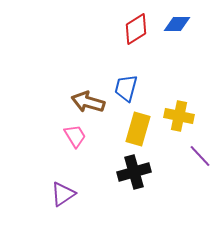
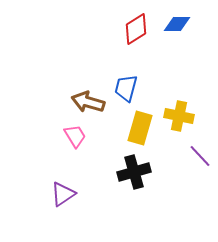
yellow rectangle: moved 2 px right, 1 px up
